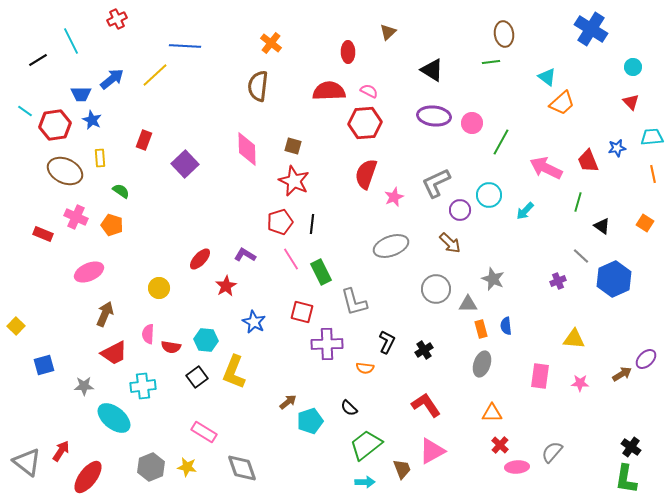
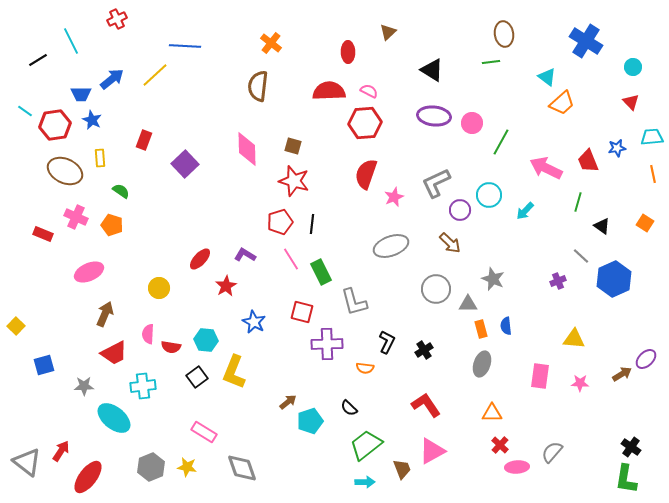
blue cross at (591, 29): moved 5 px left, 12 px down
red star at (294, 181): rotated 8 degrees counterclockwise
